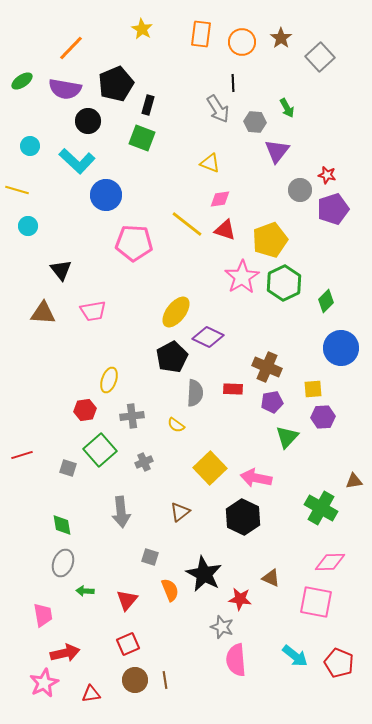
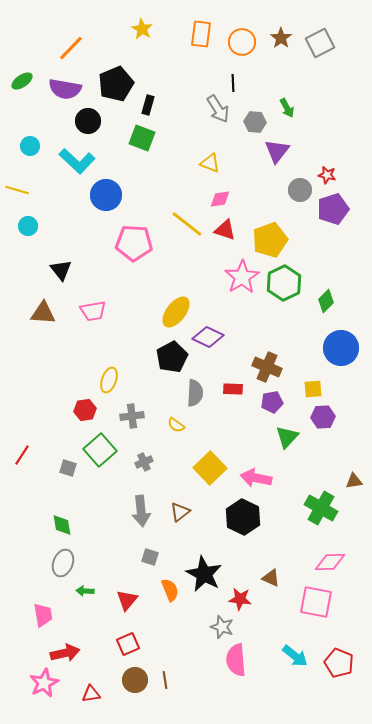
gray square at (320, 57): moved 14 px up; rotated 16 degrees clockwise
red line at (22, 455): rotated 40 degrees counterclockwise
gray arrow at (121, 512): moved 20 px right, 1 px up
